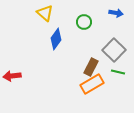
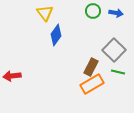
yellow triangle: rotated 12 degrees clockwise
green circle: moved 9 px right, 11 px up
blue diamond: moved 4 px up
